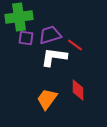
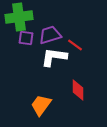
orange trapezoid: moved 6 px left, 6 px down
